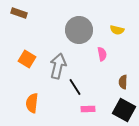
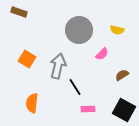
brown rectangle: moved 1 px up
pink semicircle: rotated 56 degrees clockwise
brown semicircle: moved 1 px left, 7 px up; rotated 56 degrees clockwise
